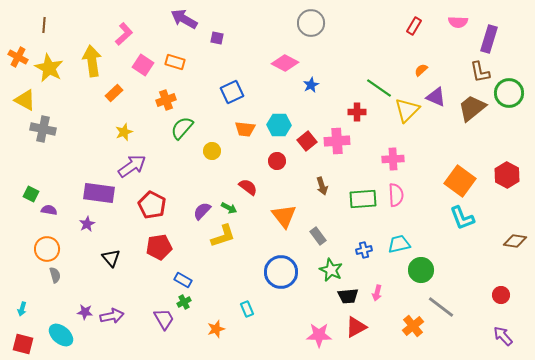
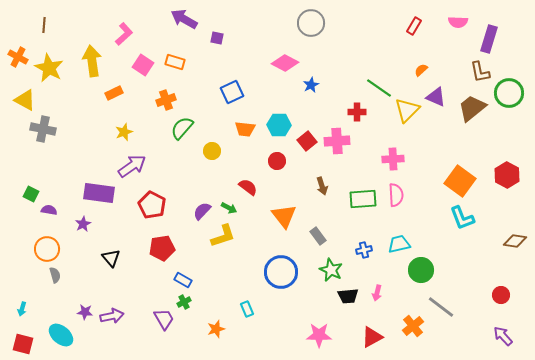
orange rectangle at (114, 93): rotated 18 degrees clockwise
purple star at (87, 224): moved 4 px left
red pentagon at (159, 247): moved 3 px right, 1 px down
red triangle at (356, 327): moved 16 px right, 10 px down
